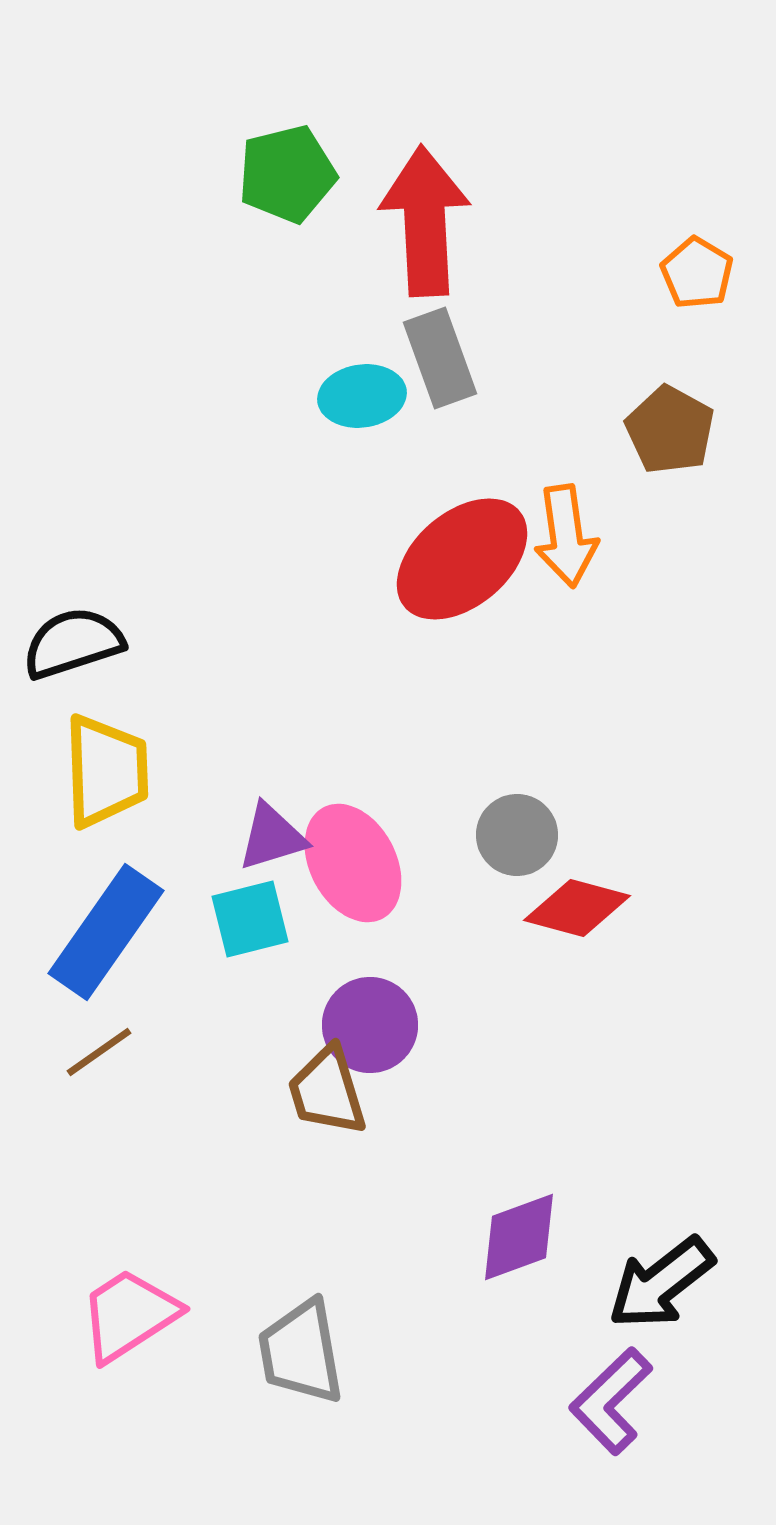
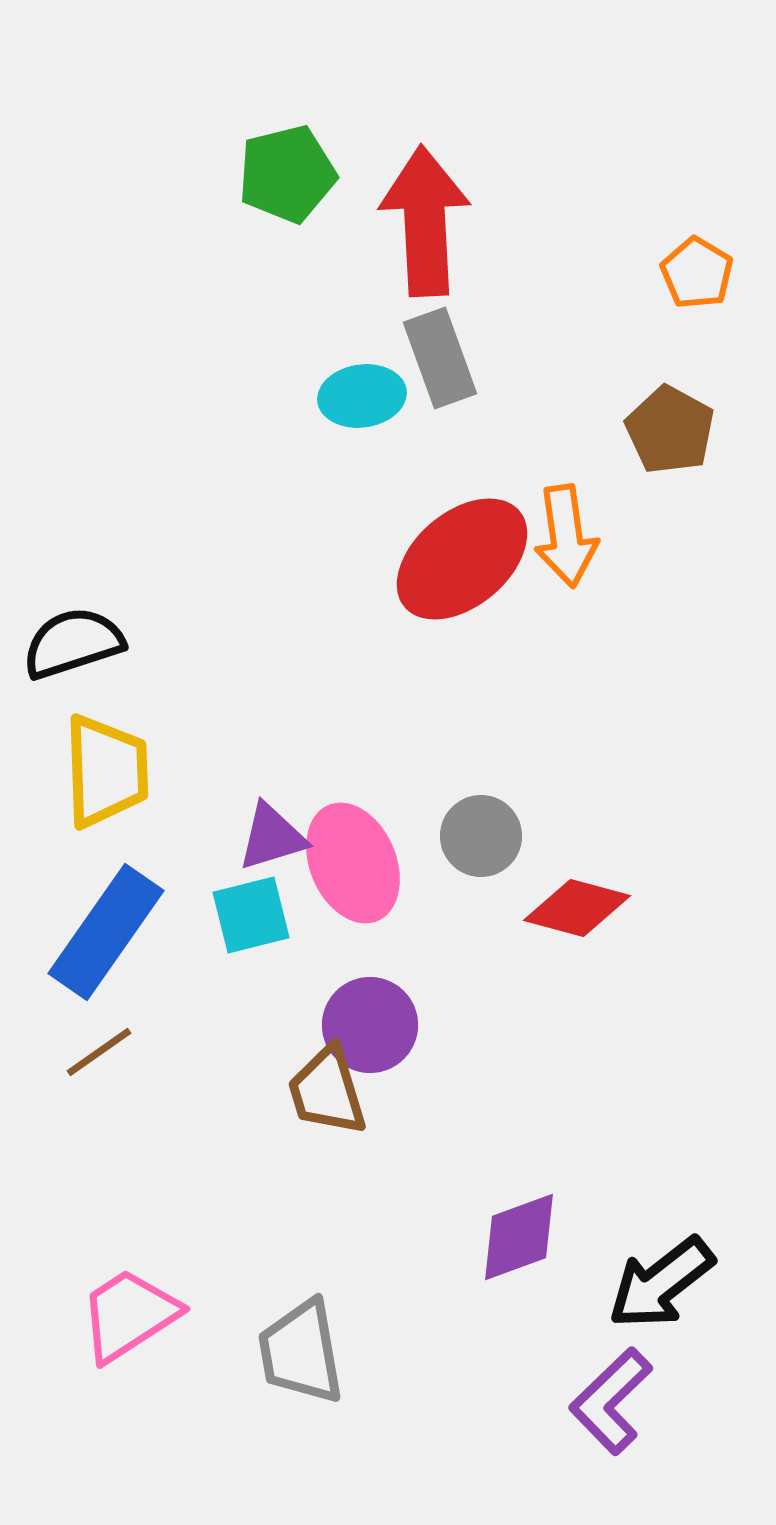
gray circle: moved 36 px left, 1 px down
pink ellipse: rotated 5 degrees clockwise
cyan square: moved 1 px right, 4 px up
